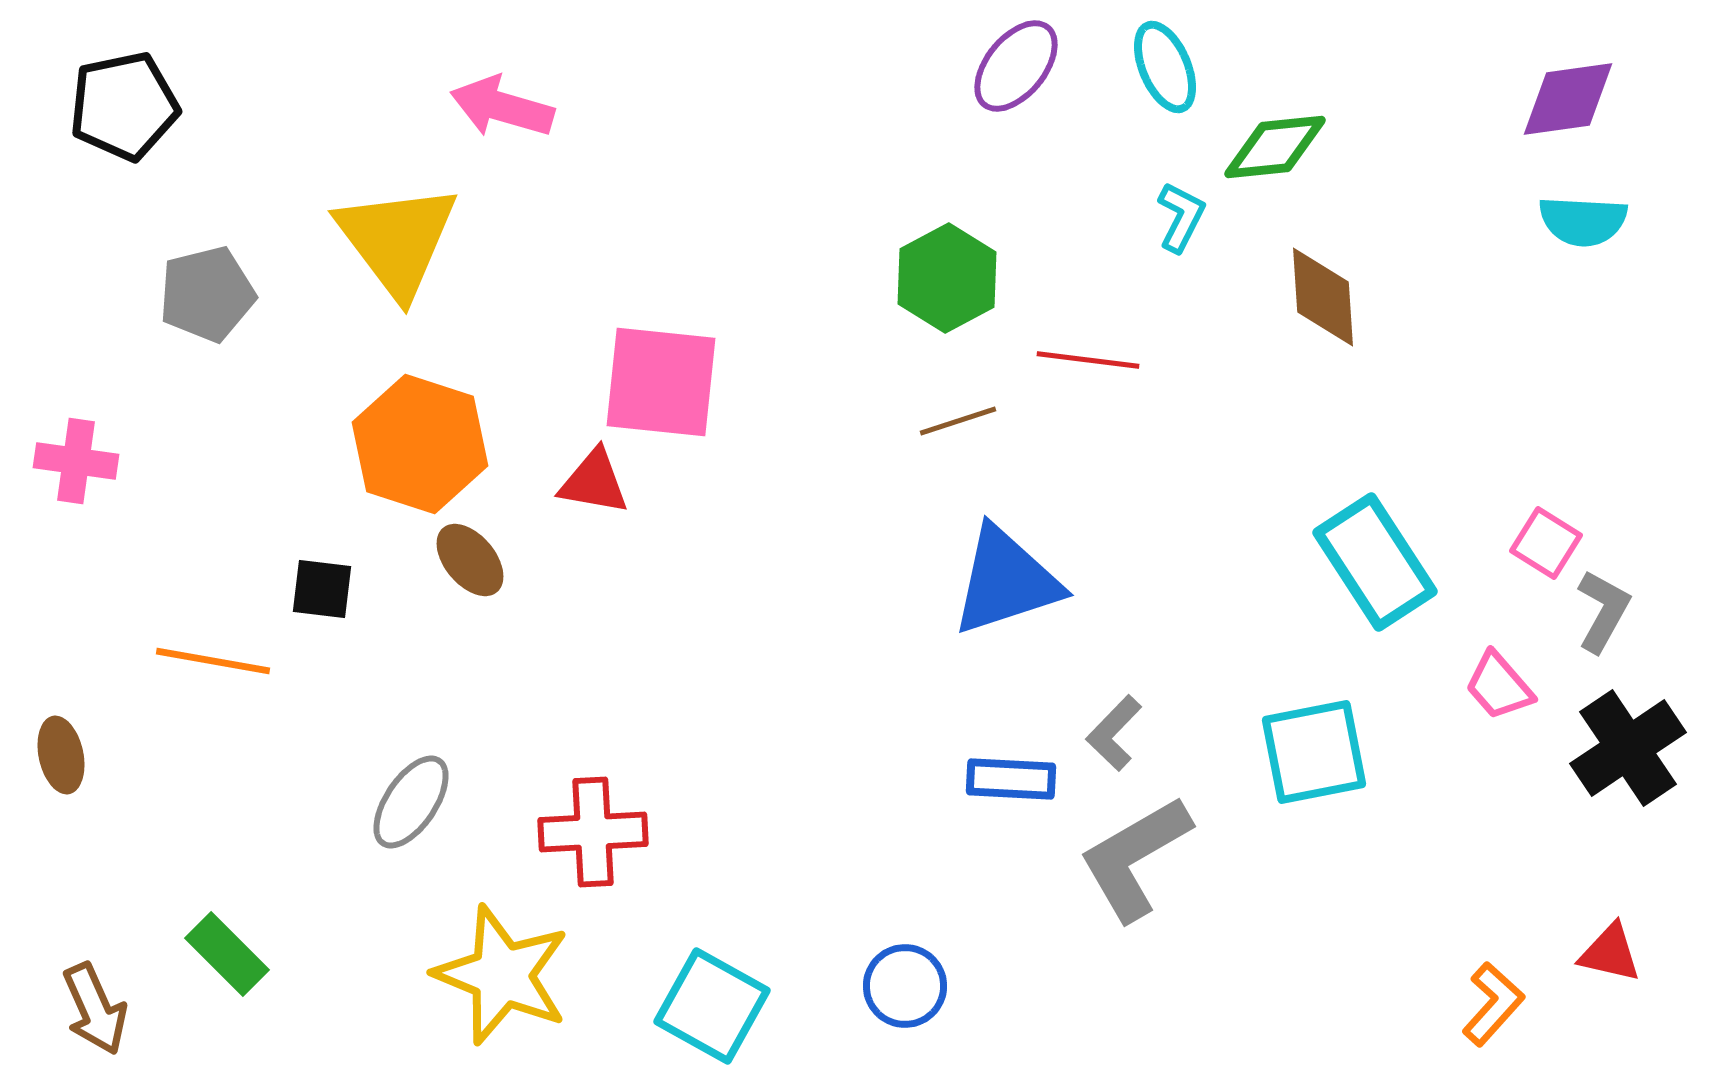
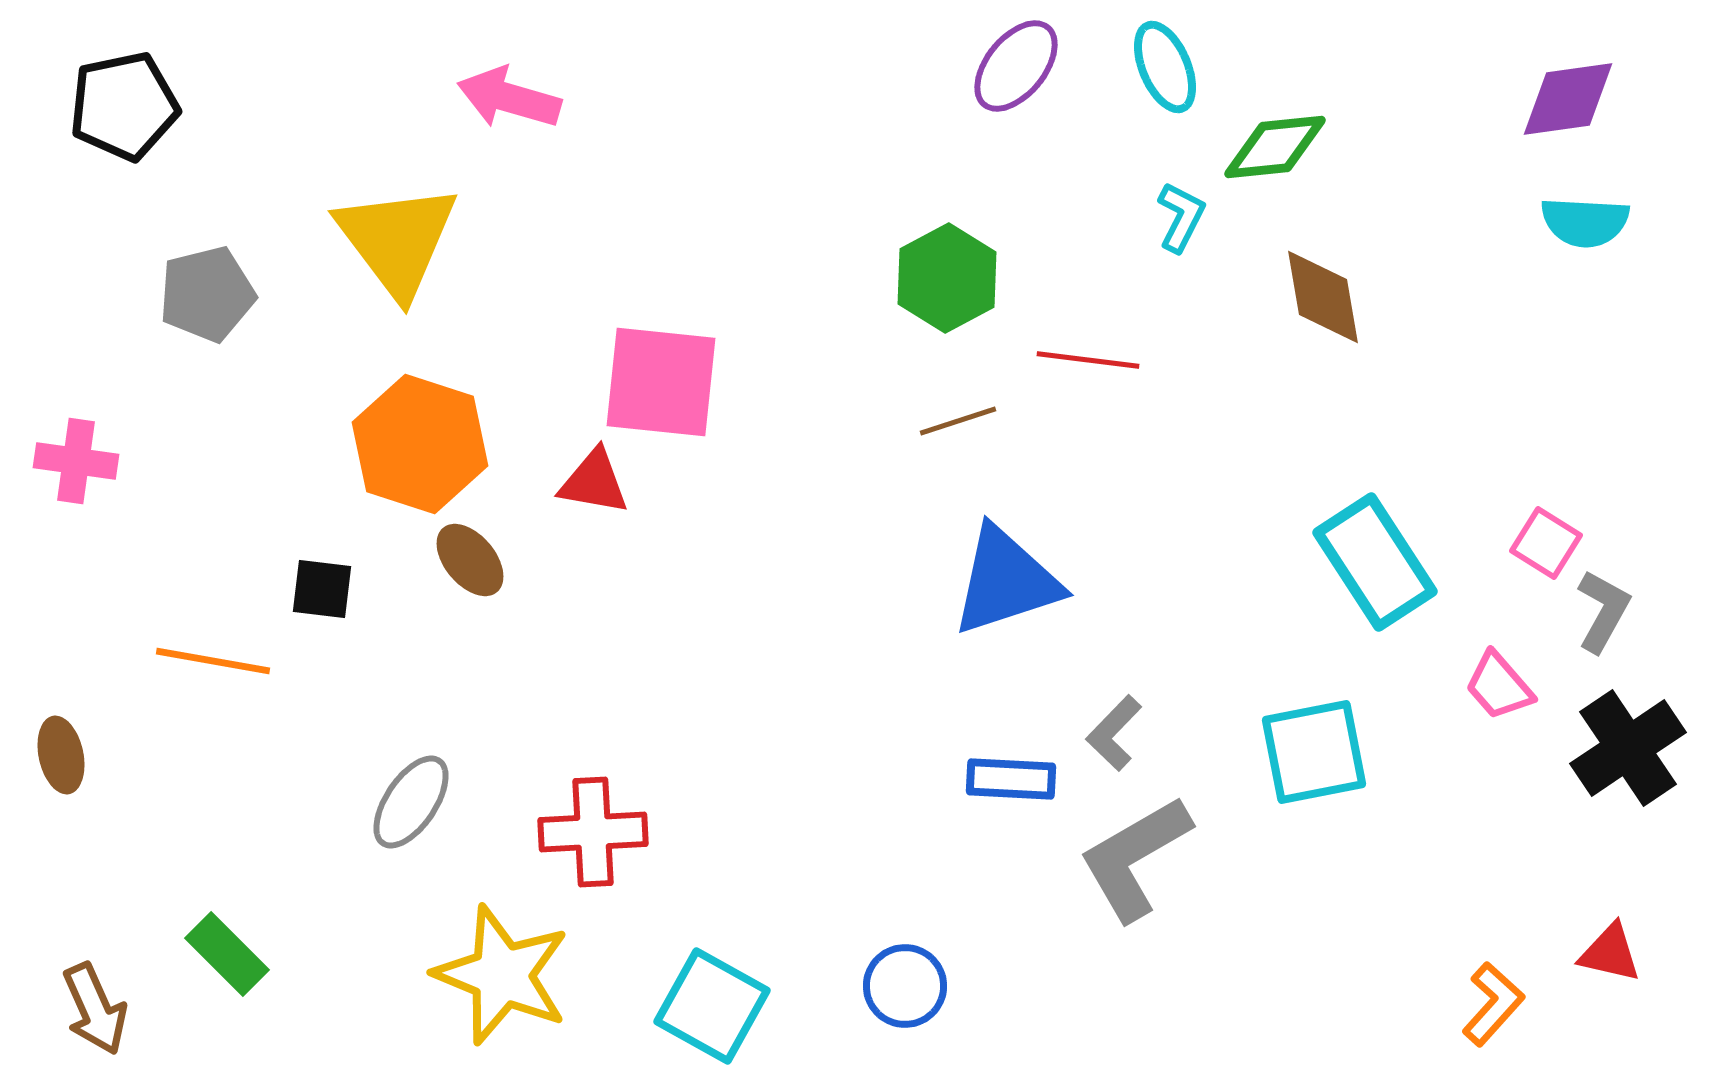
pink arrow at (502, 107): moved 7 px right, 9 px up
cyan semicircle at (1583, 221): moved 2 px right, 1 px down
brown diamond at (1323, 297): rotated 6 degrees counterclockwise
